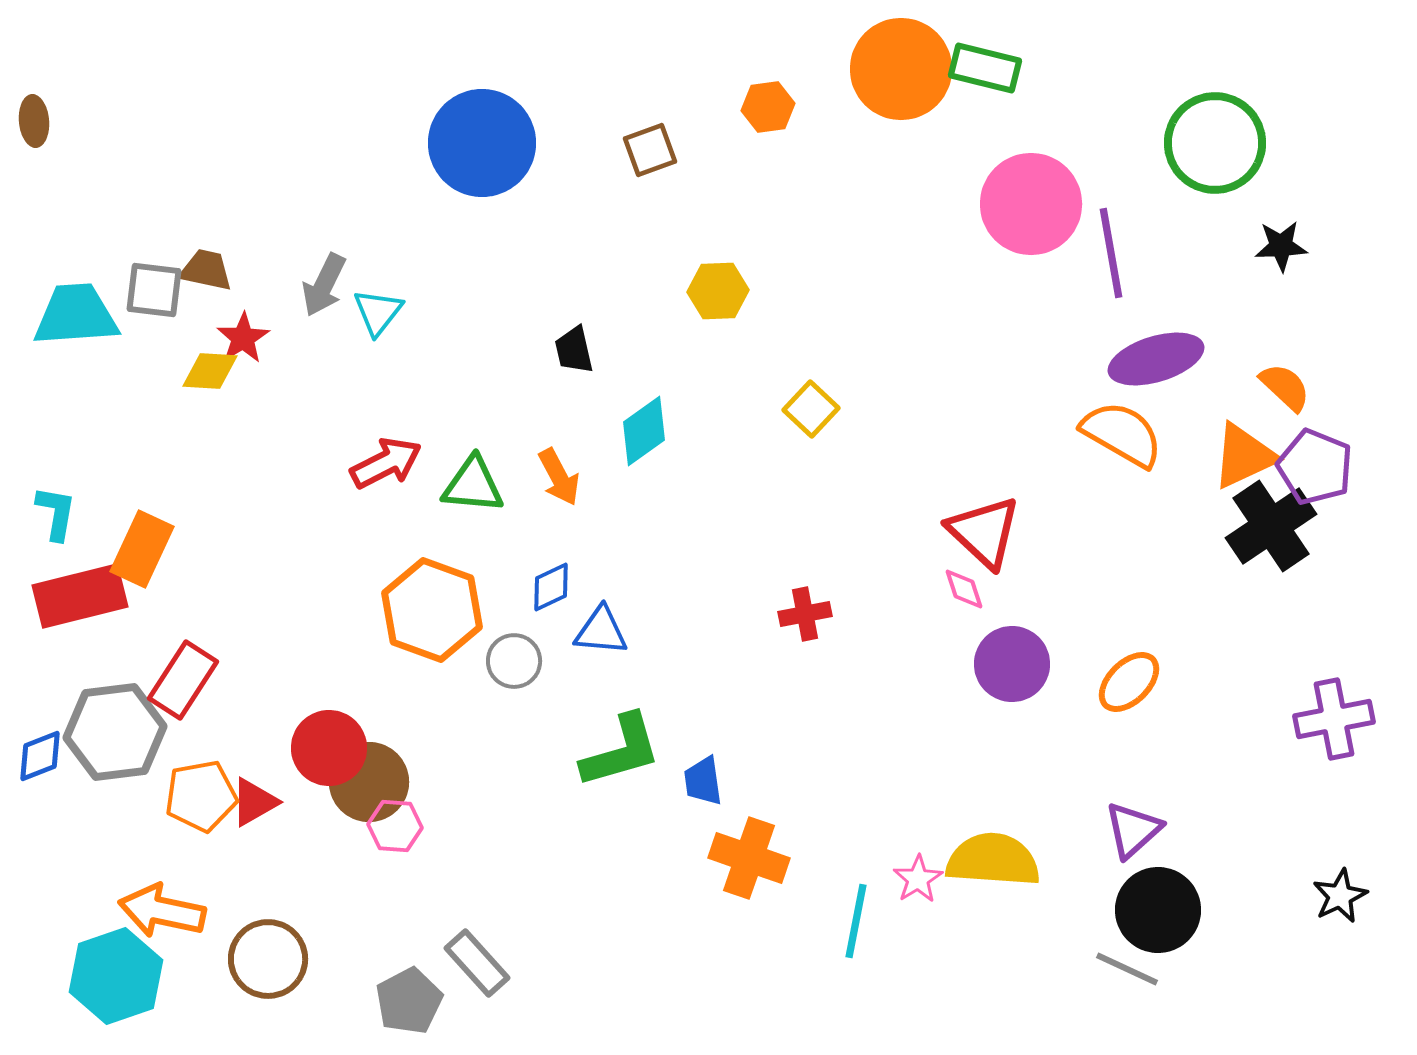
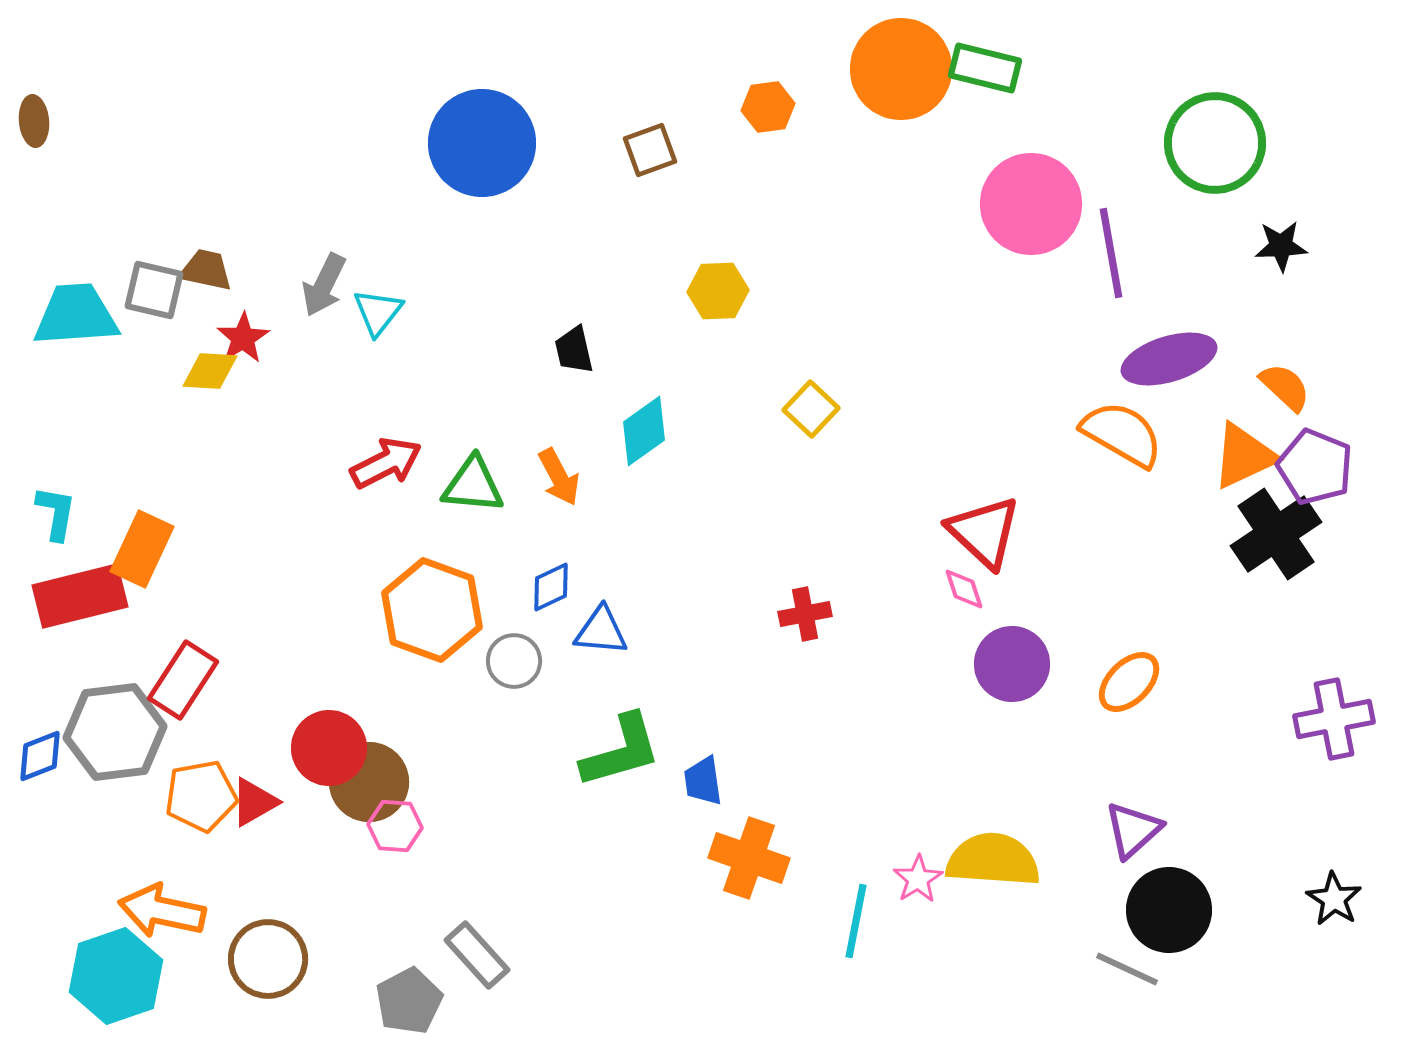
gray square at (154, 290): rotated 6 degrees clockwise
purple ellipse at (1156, 359): moved 13 px right
black cross at (1271, 526): moved 5 px right, 8 px down
black star at (1340, 896): moved 6 px left, 3 px down; rotated 14 degrees counterclockwise
black circle at (1158, 910): moved 11 px right
gray rectangle at (477, 963): moved 8 px up
